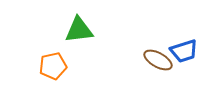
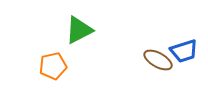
green triangle: rotated 20 degrees counterclockwise
